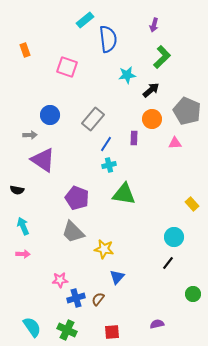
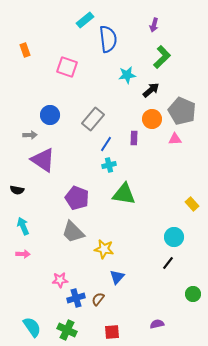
gray pentagon: moved 5 px left
pink triangle: moved 4 px up
